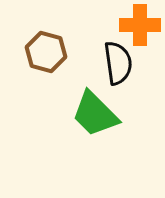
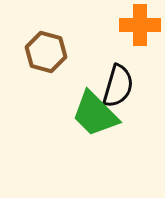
black semicircle: moved 23 px down; rotated 24 degrees clockwise
